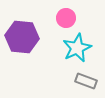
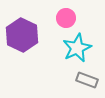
purple hexagon: moved 2 px up; rotated 20 degrees clockwise
gray rectangle: moved 1 px right, 1 px up
